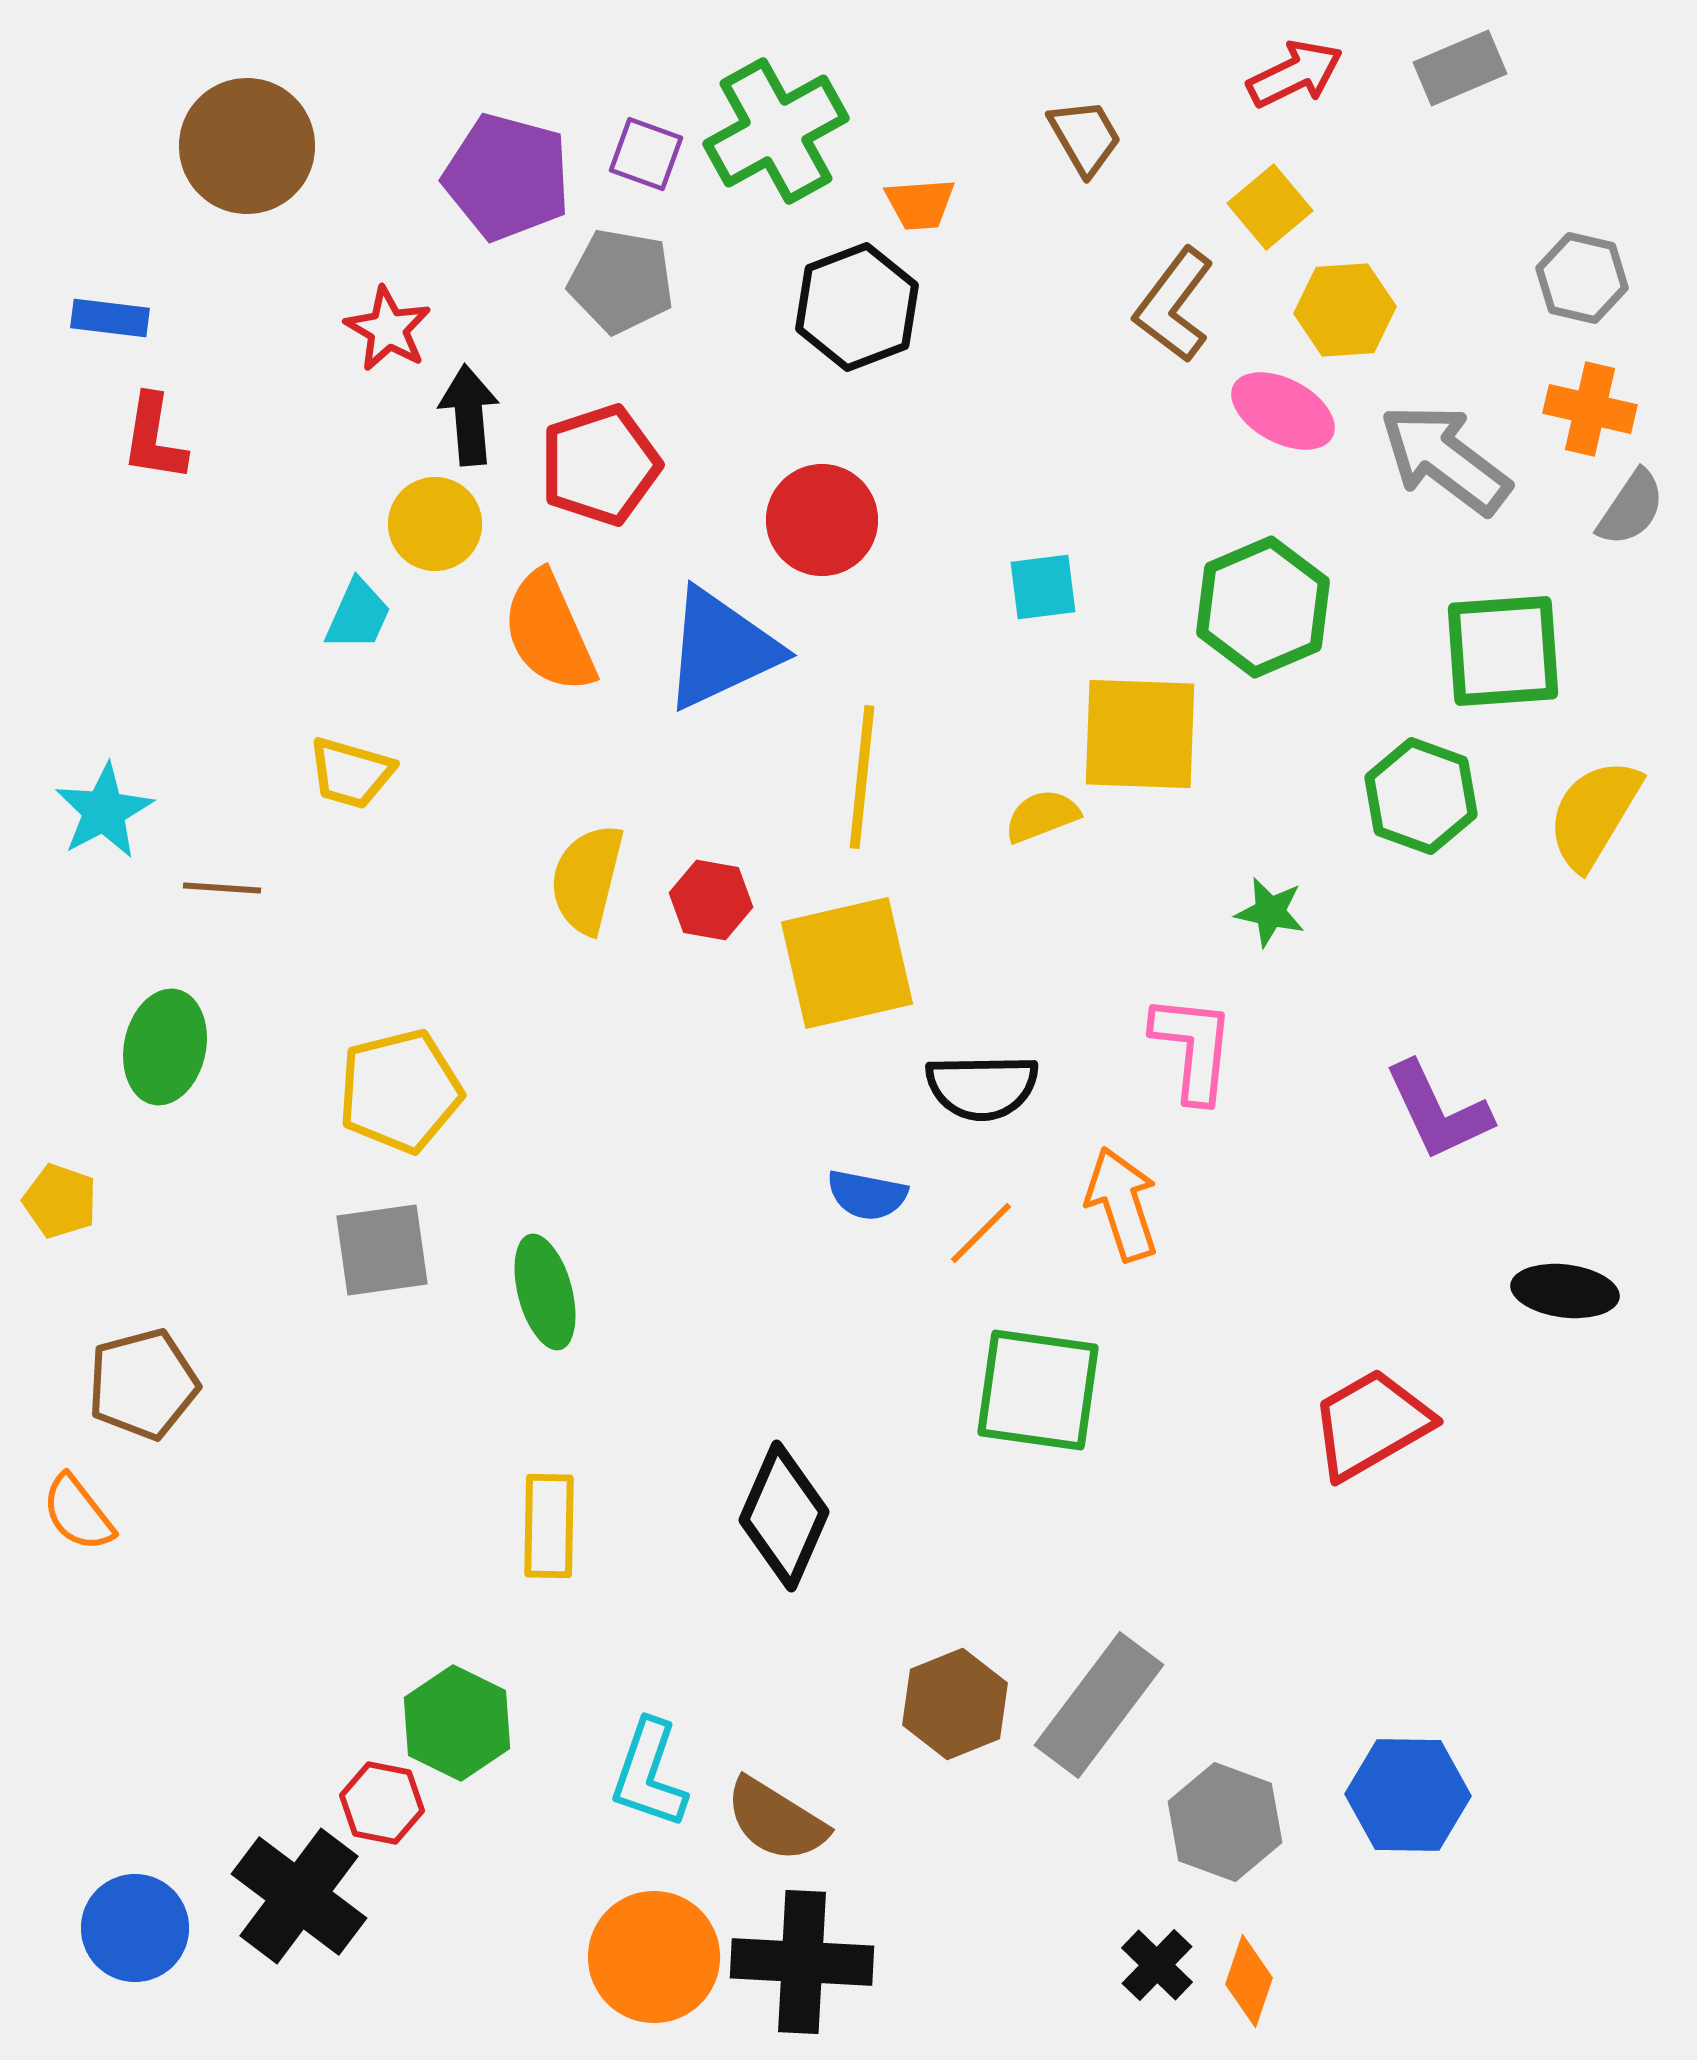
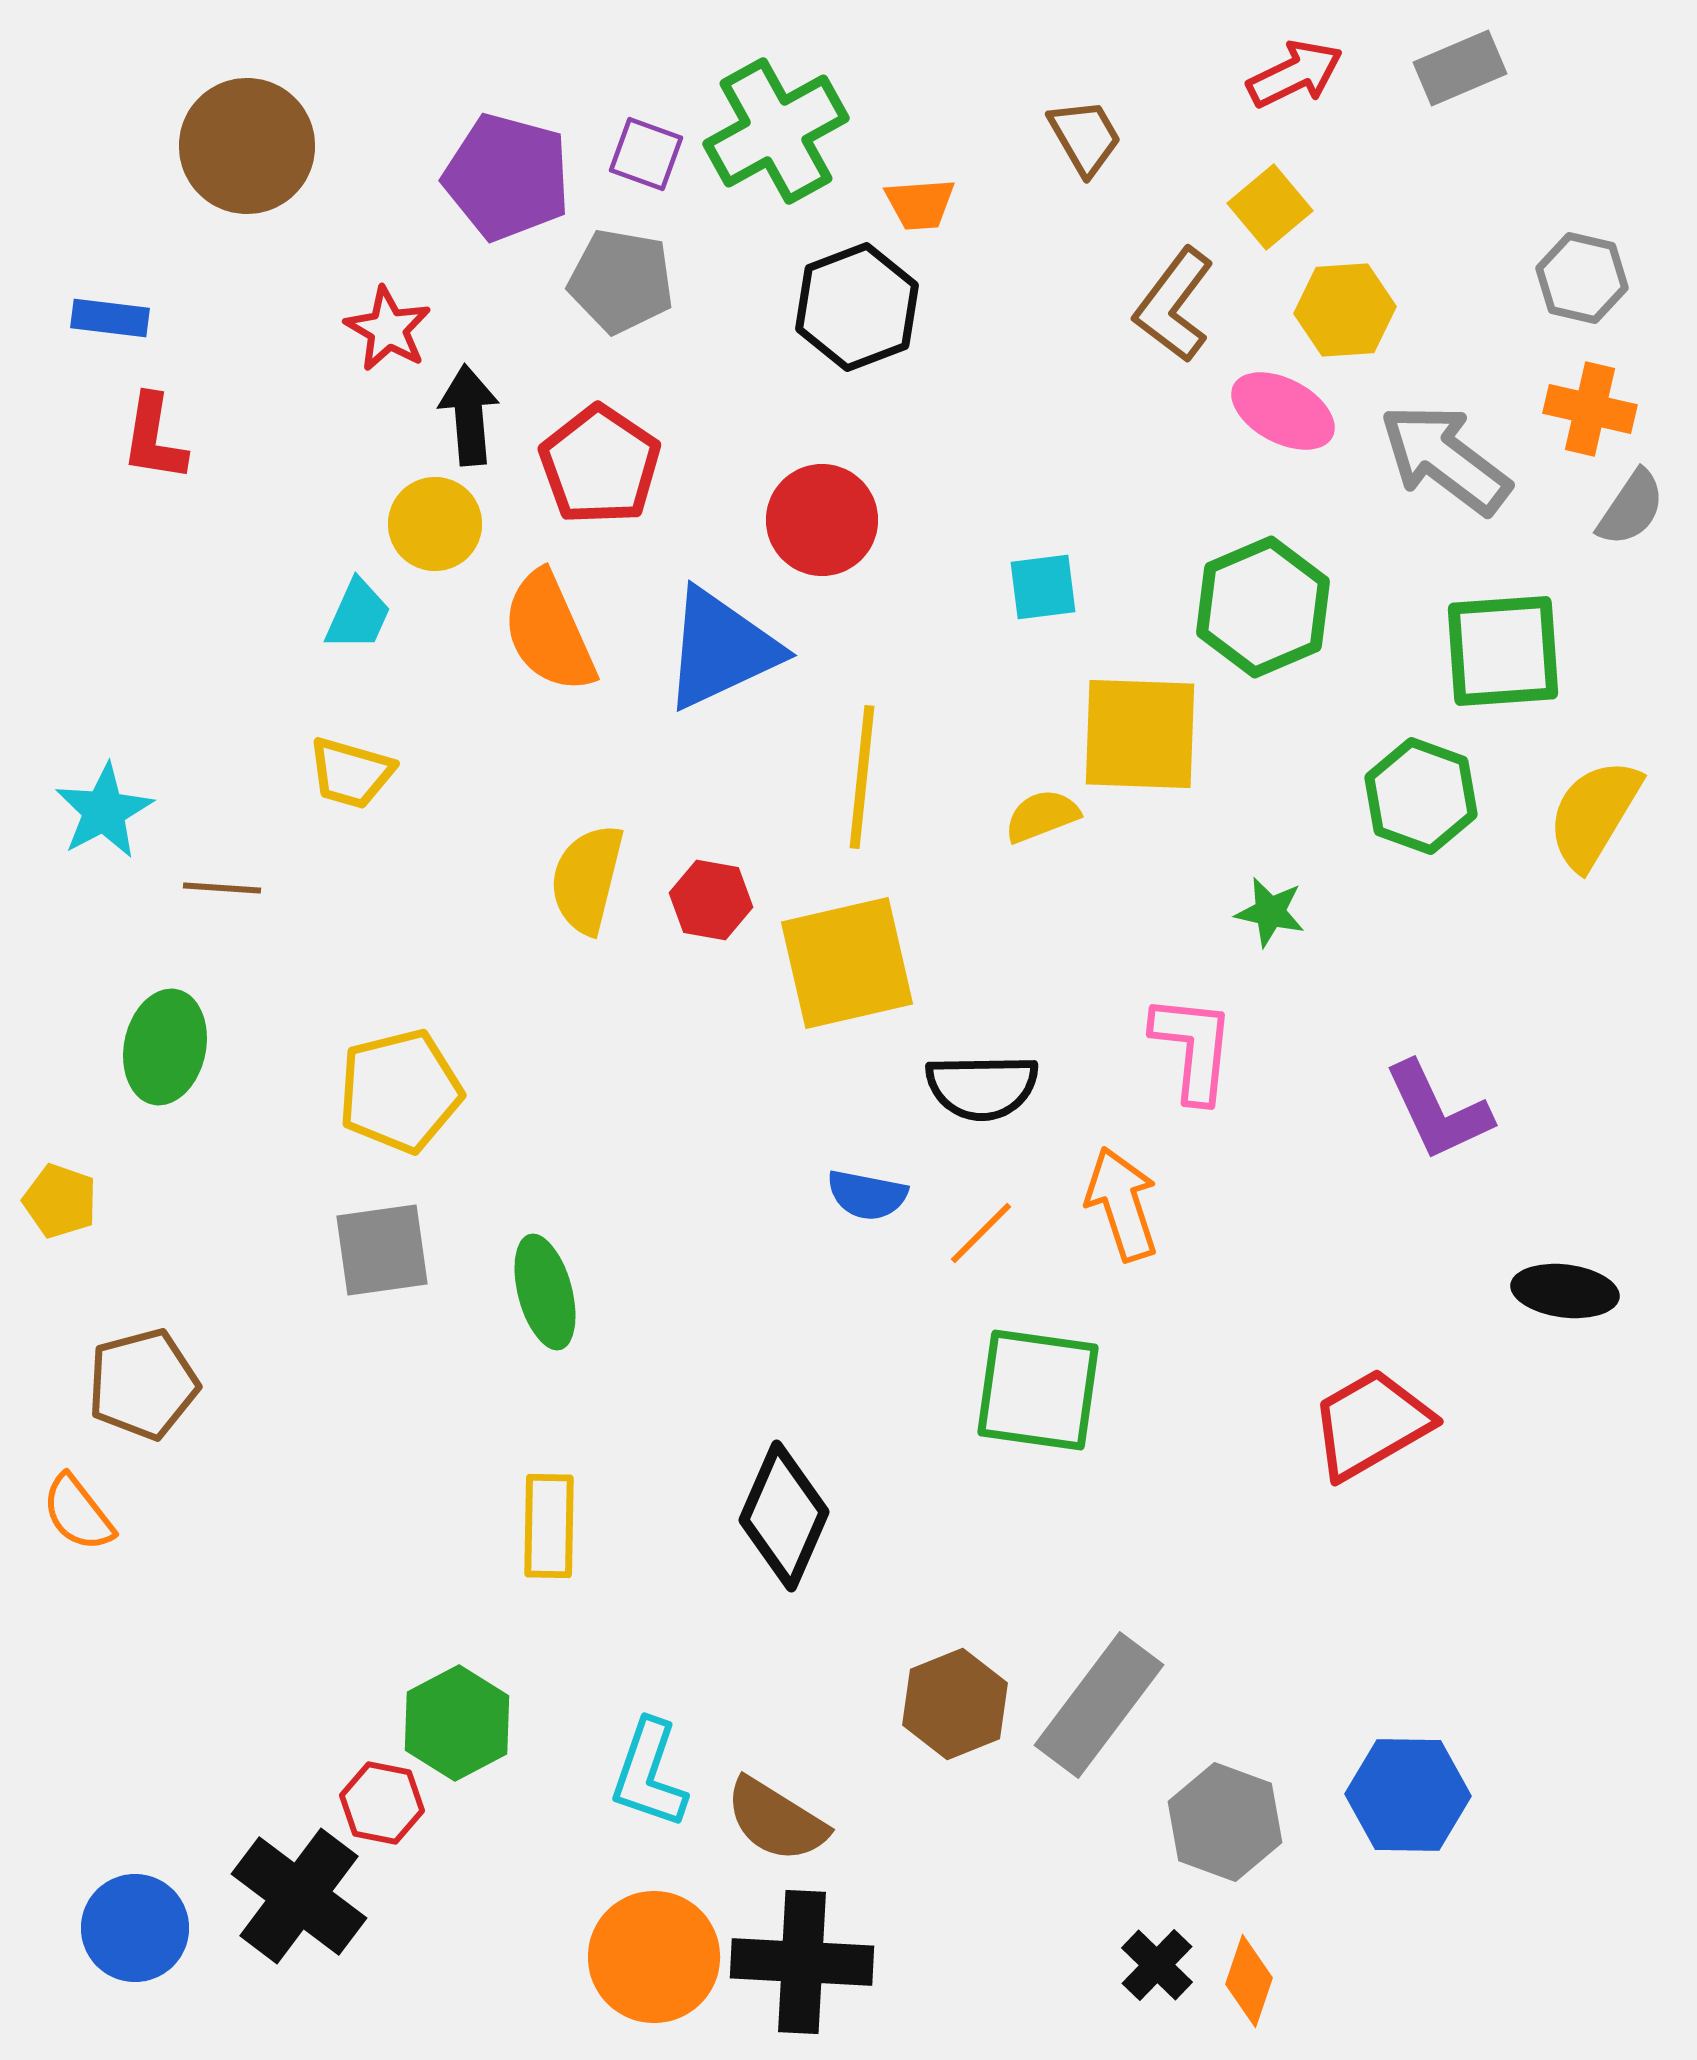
red pentagon at (600, 465): rotated 20 degrees counterclockwise
green hexagon at (457, 1723): rotated 6 degrees clockwise
